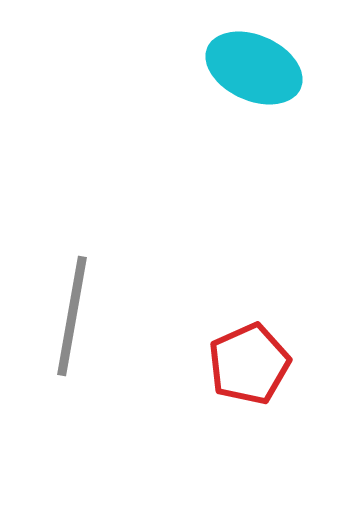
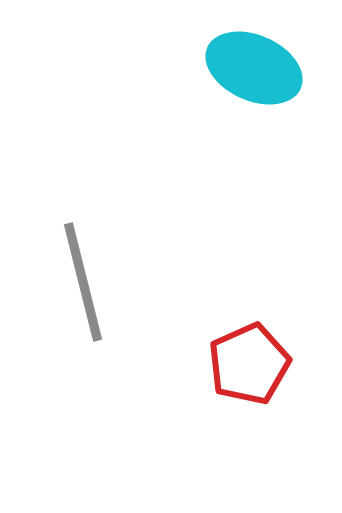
gray line: moved 11 px right, 34 px up; rotated 24 degrees counterclockwise
